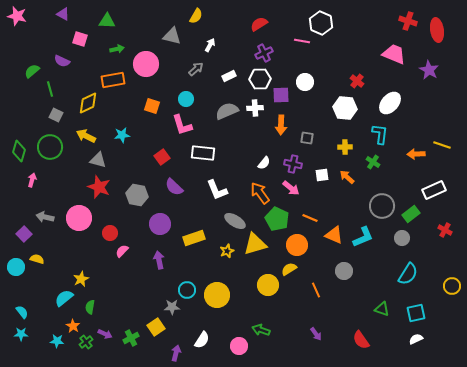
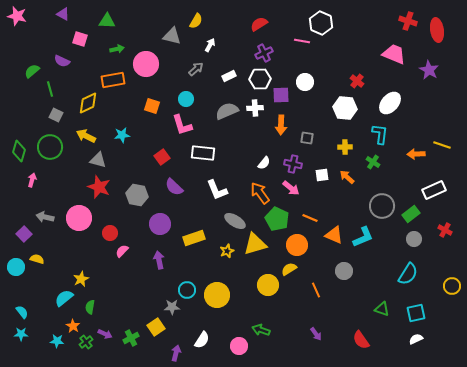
yellow semicircle at (196, 16): moved 5 px down
gray circle at (402, 238): moved 12 px right, 1 px down
